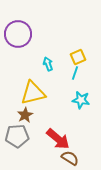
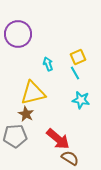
cyan line: rotated 48 degrees counterclockwise
brown star: moved 1 px right, 1 px up; rotated 14 degrees counterclockwise
gray pentagon: moved 2 px left
